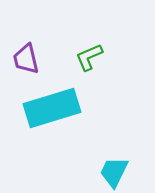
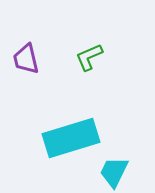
cyan rectangle: moved 19 px right, 30 px down
